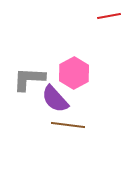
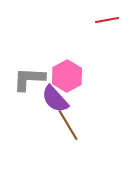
red line: moved 2 px left, 4 px down
pink hexagon: moved 7 px left, 3 px down
brown line: rotated 52 degrees clockwise
